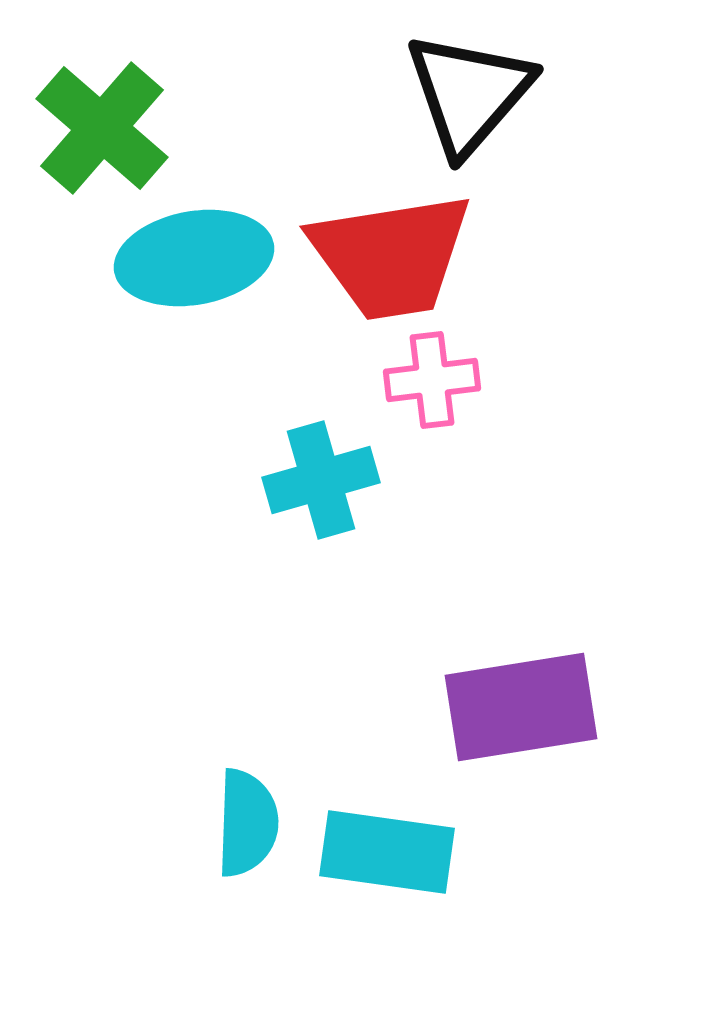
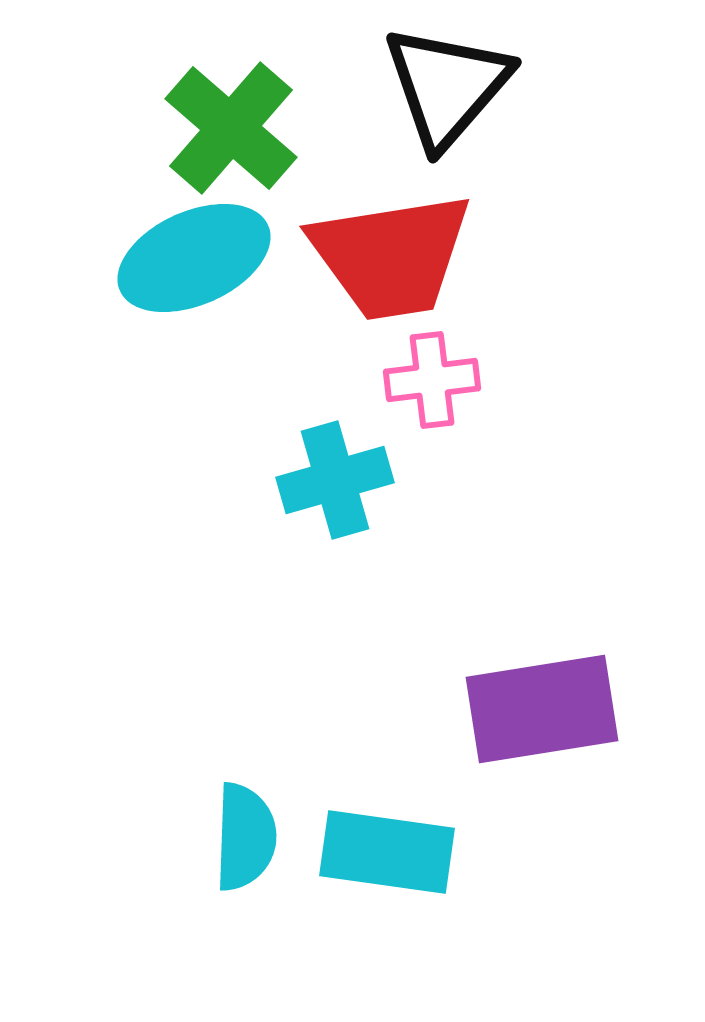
black triangle: moved 22 px left, 7 px up
green cross: moved 129 px right
cyan ellipse: rotated 14 degrees counterclockwise
cyan cross: moved 14 px right
purple rectangle: moved 21 px right, 2 px down
cyan semicircle: moved 2 px left, 14 px down
